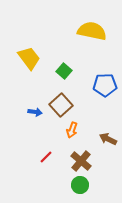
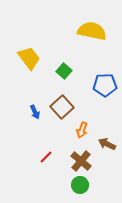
brown square: moved 1 px right, 2 px down
blue arrow: rotated 56 degrees clockwise
orange arrow: moved 10 px right
brown arrow: moved 1 px left, 5 px down
